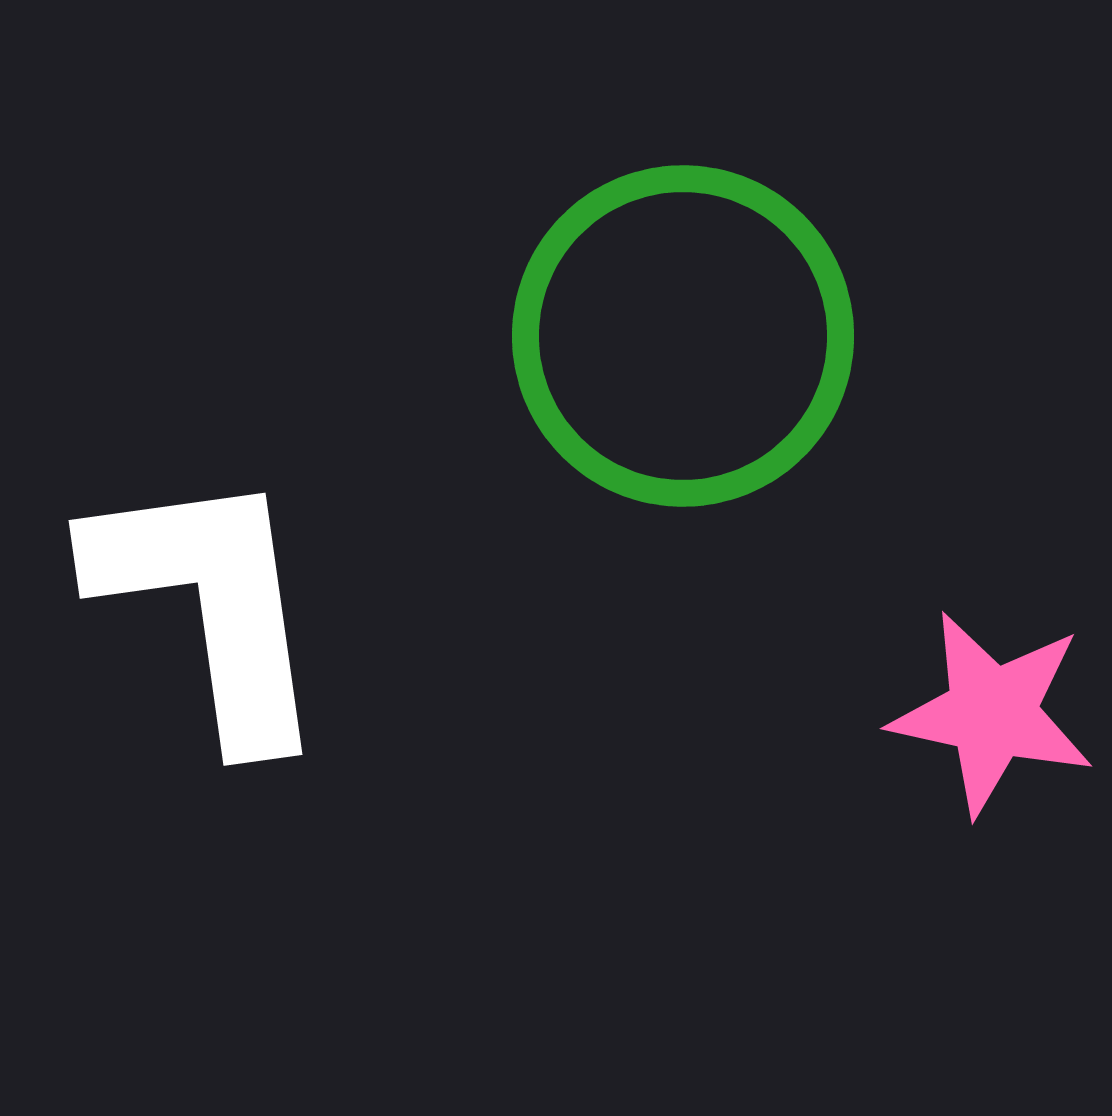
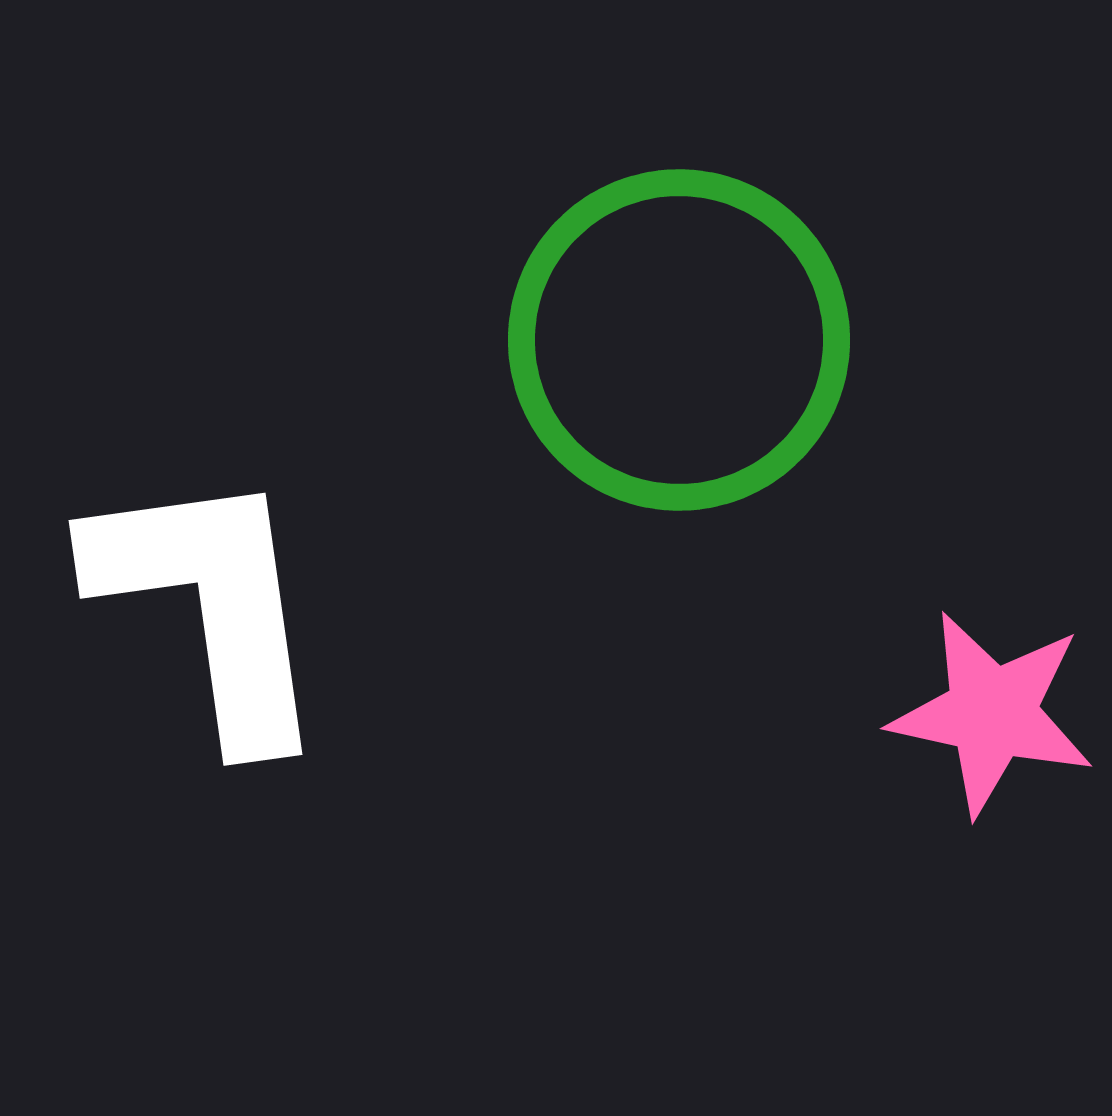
green circle: moved 4 px left, 4 px down
